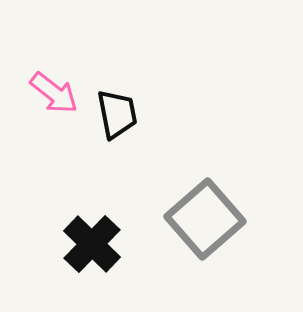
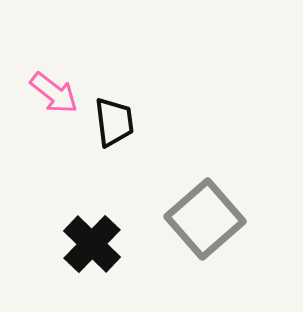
black trapezoid: moved 3 px left, 8 px down; rotated 4 degrees clockwise
